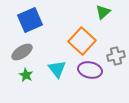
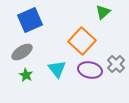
gray cross: moved 8 px down; rotated 30 degrees counterclockwise
